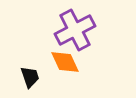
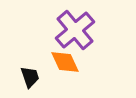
purple cross: rotated 12 degrees counterclockwise
